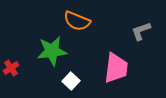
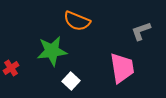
pink trapezoid: moved 6 px right; rotated 16 degrees counterclockwise
